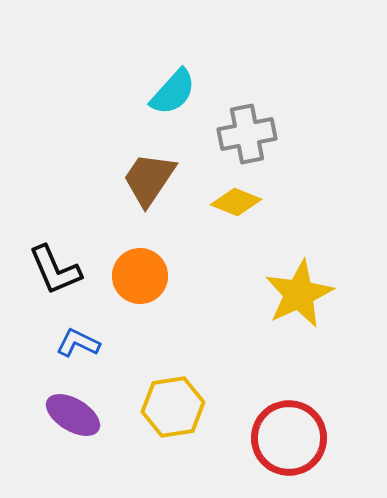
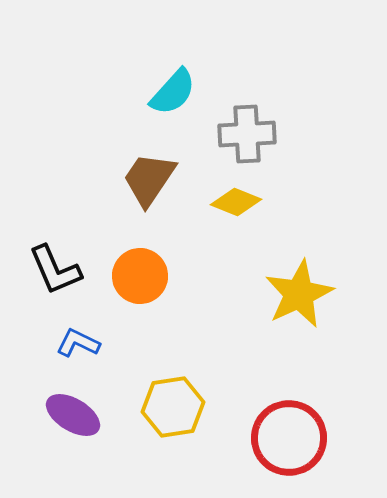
gray cross: rotated 8 degrees clockwise
